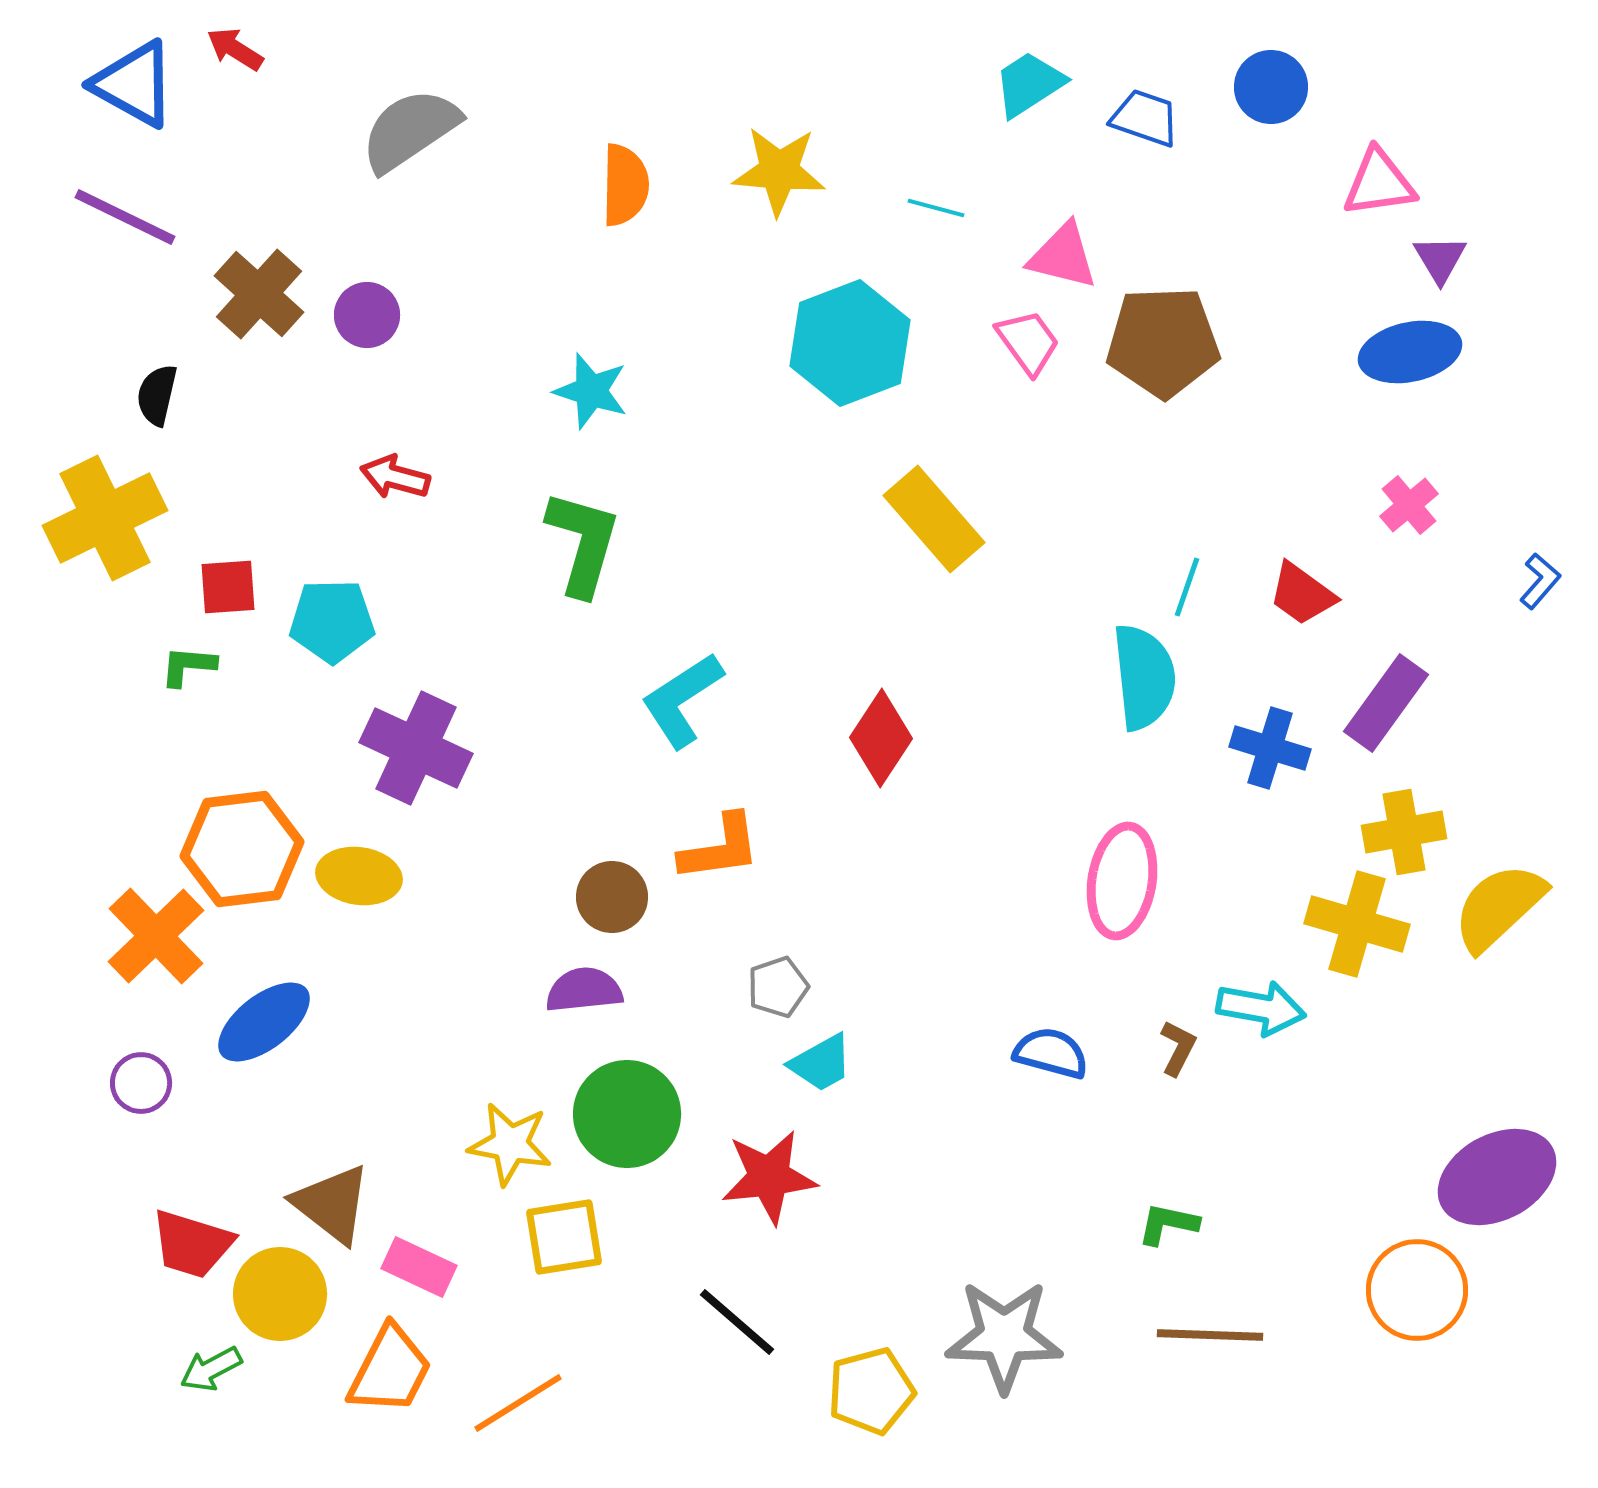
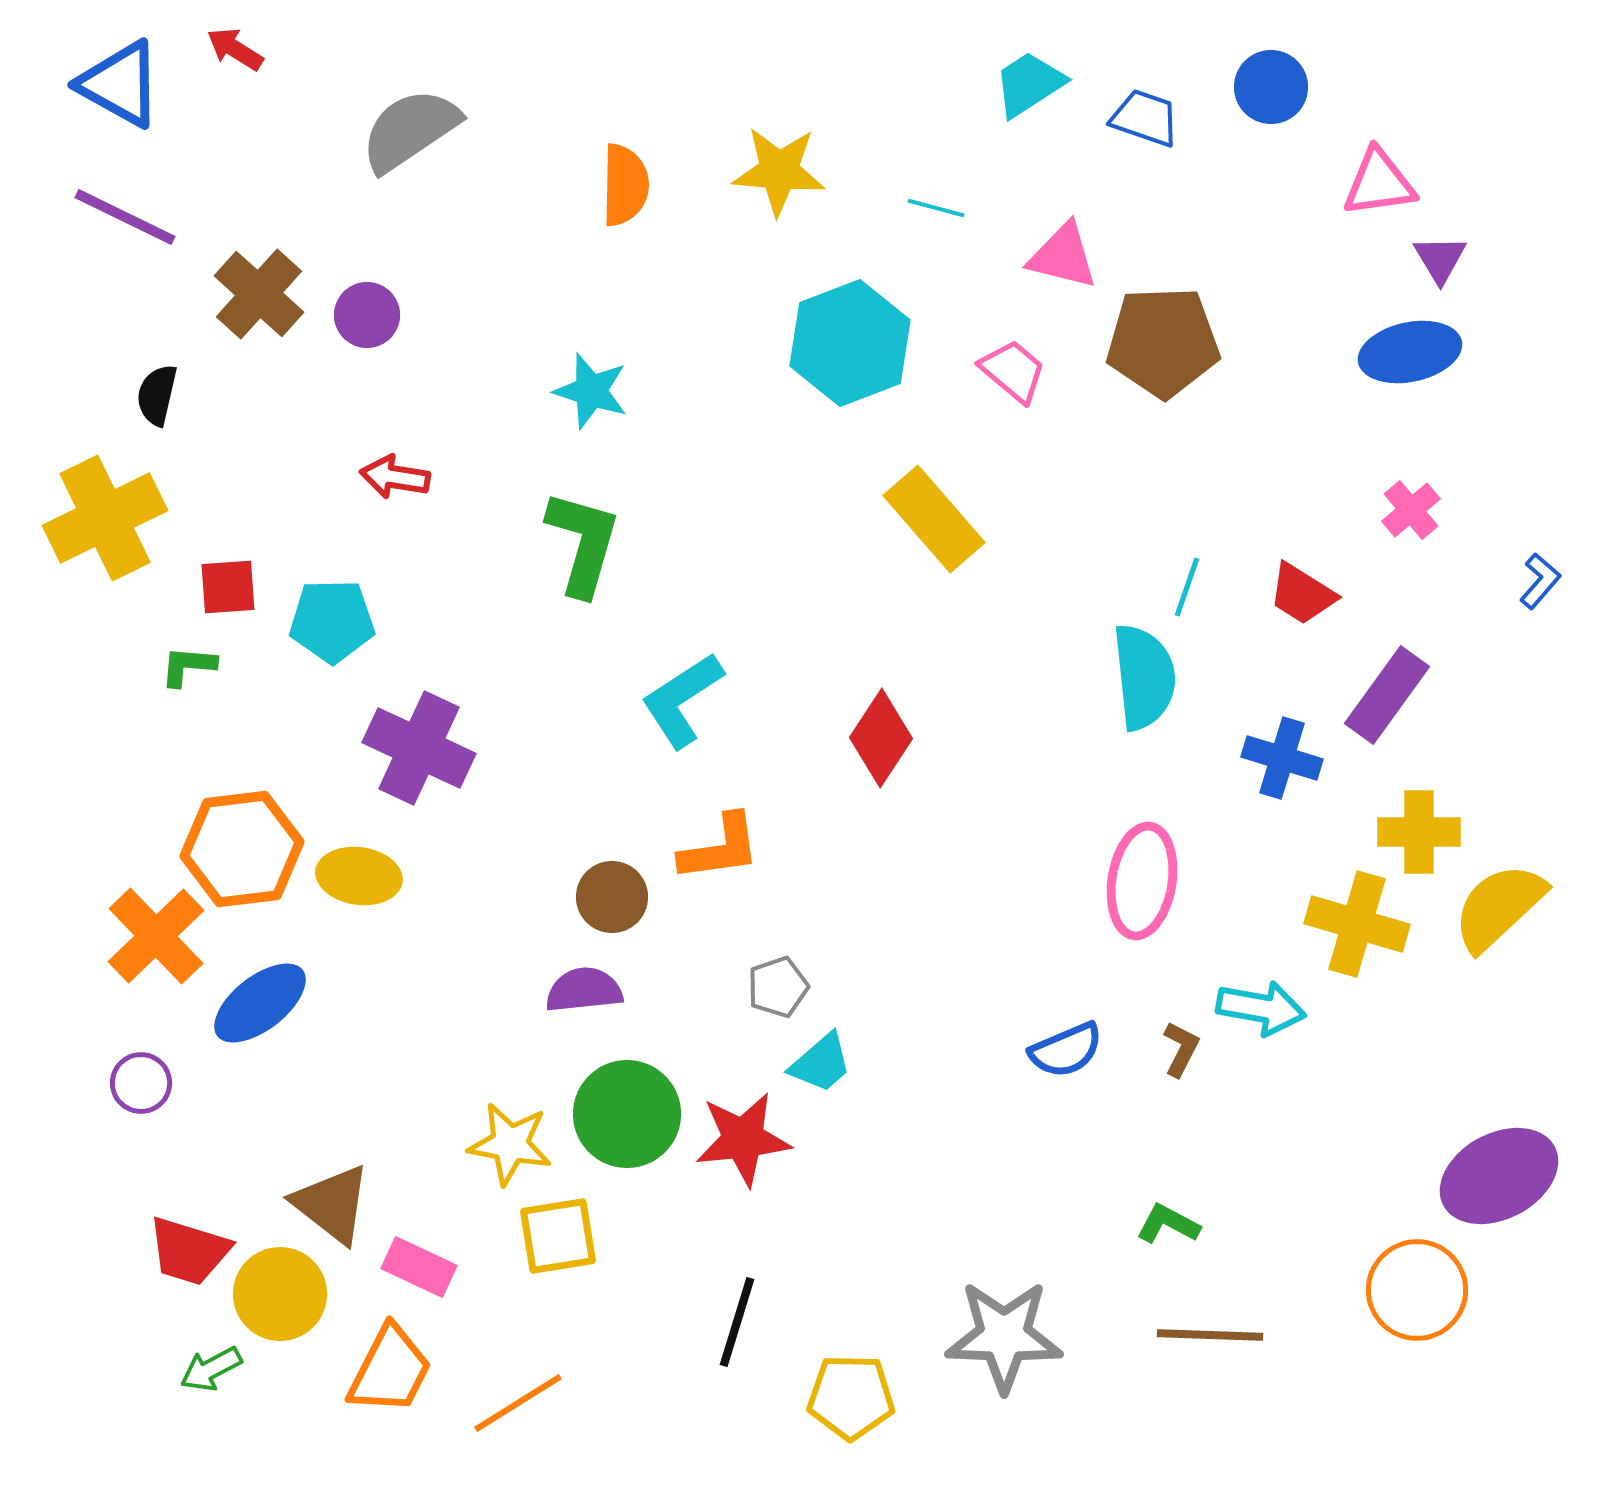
blue triangle at (134, 84): moved 14 px left
pink trapezoid at (1028, 342): moved 15 px left, 29 px down; rotated 14 degrees counterclockwise
red arrow at (395, 477): rotated 6 degrees counterclockwise
pink cross at (1409, 505): moved 2 px right, 5 px down
red trapezoid at (1302, 594): rotated 4 degrees counterclockwise
purple rectangle at (1386, 703): moved 1 px right, 8 px up
purple cross at (416, 748): moved 3 px right
blue cross at (1270, 748): moved 12 px right, 10 px down
yellow cross at (1404, 832): moved 15 px right; rotated 10 degrees clockwise
pink ellipse at (1122, 881): moved 20 px right
blue ellipse at (264, 1022): moved 4 px left, 19 px up
brown L-shape at (1178, 1048): moved 3 px right, 1 px down
blue semicircle at (1051, 1053): moved 15 px right, 3 px up; rotated 142 degrees clockwise
cyan trapezoid at (821, 1063): rotated 12 degrees counterclockwise
red star at (769, 1177): moved 26 px left, 38 px up
purple ellipse at (1497, 1177): moved 2 px right, 1 px up
green L-shape at (1168, 1224): rotated 16 degrees clockwise
yellow square at (564, 1237): moved 6 px left, 1 px up
red trapezoid at (192, 1244): moved 3 px left, 7 px down
black line at (737, 1322): rotated 66 degrees clockwise
yellow pentagon at (871, 1391): moved 20 px left, 6 px down; rotated 16 degrees clockwise
